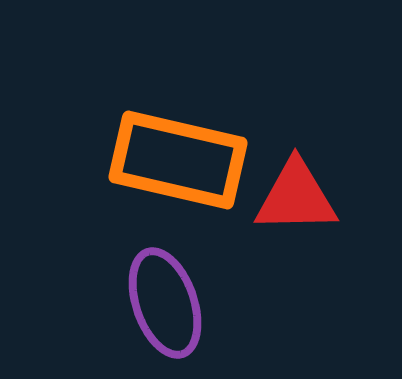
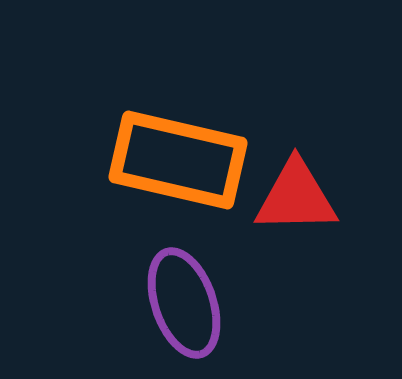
purple ellipse: moved 19 px right
